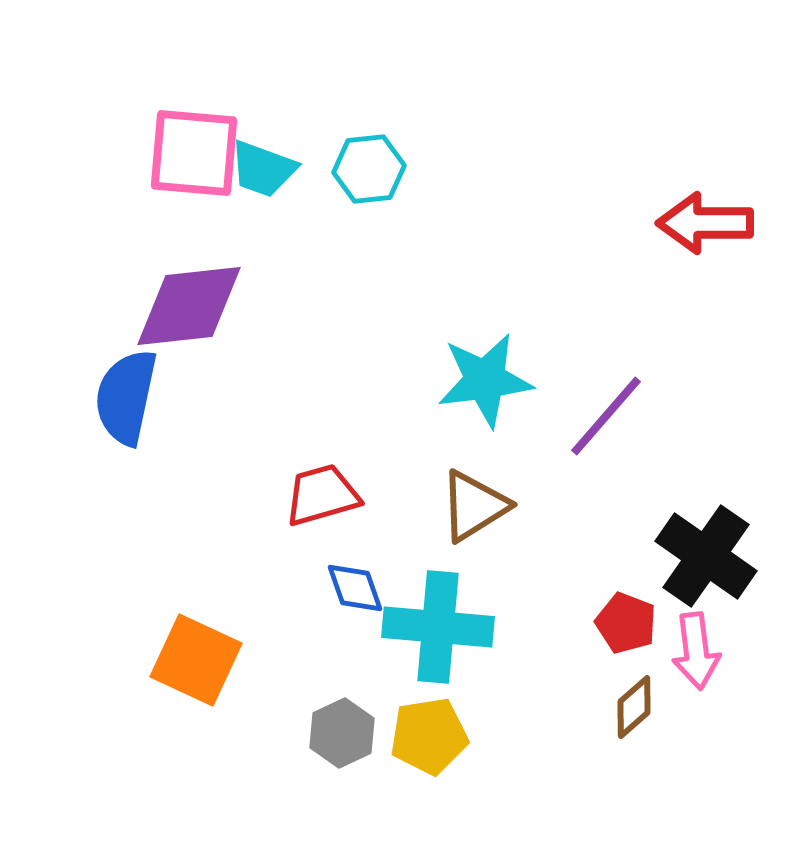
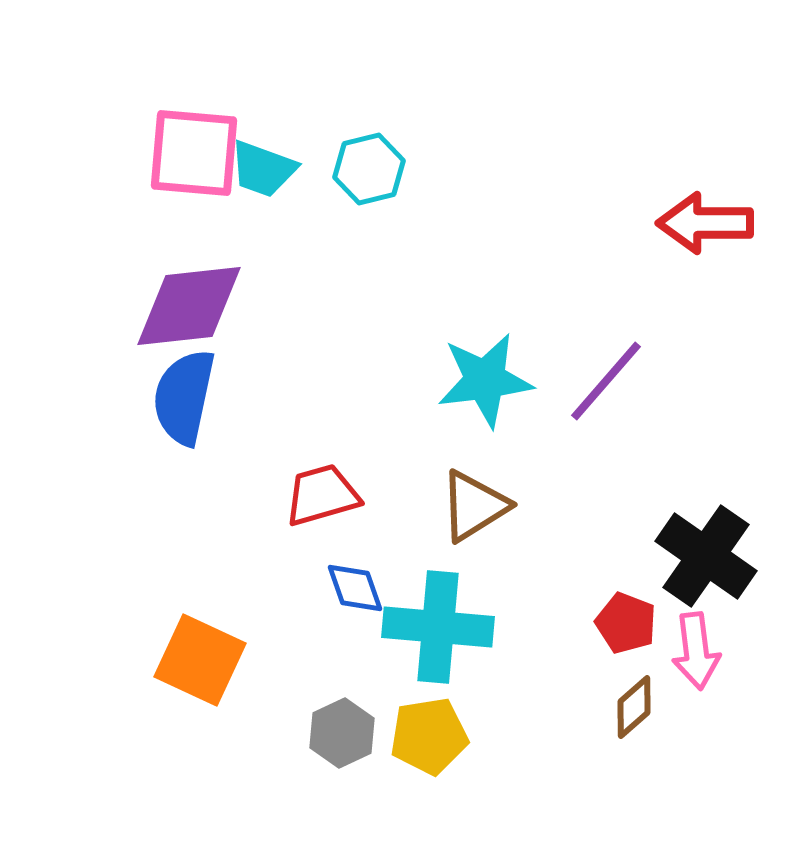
cyan hexagon: rotated 8 degrees counterclockwise
blue semicircle: moved 58 px right
purple line: moved 35 px up
orange square: moved 4 px right
